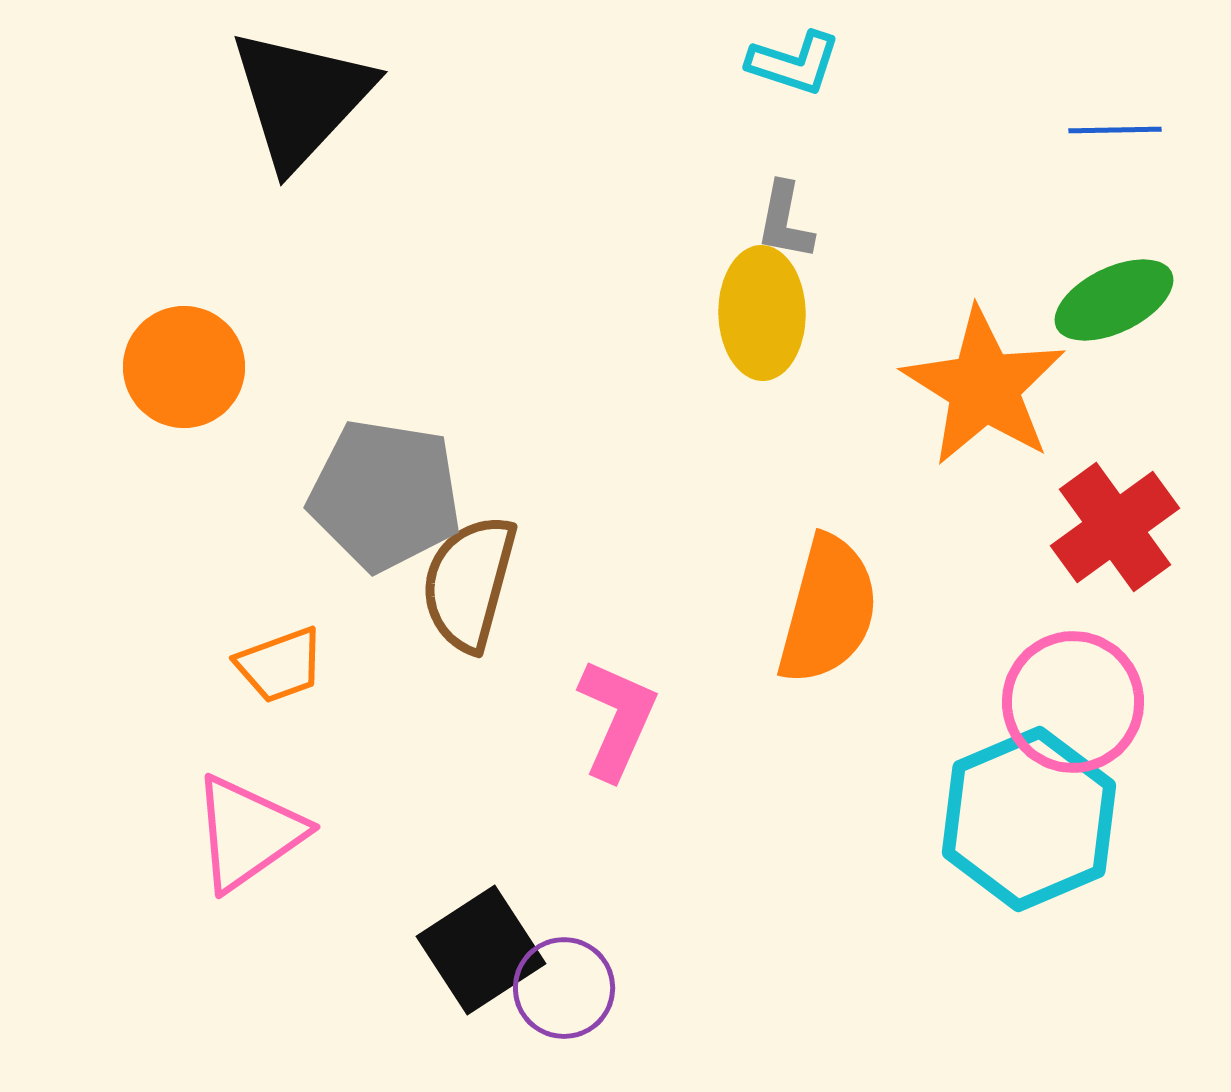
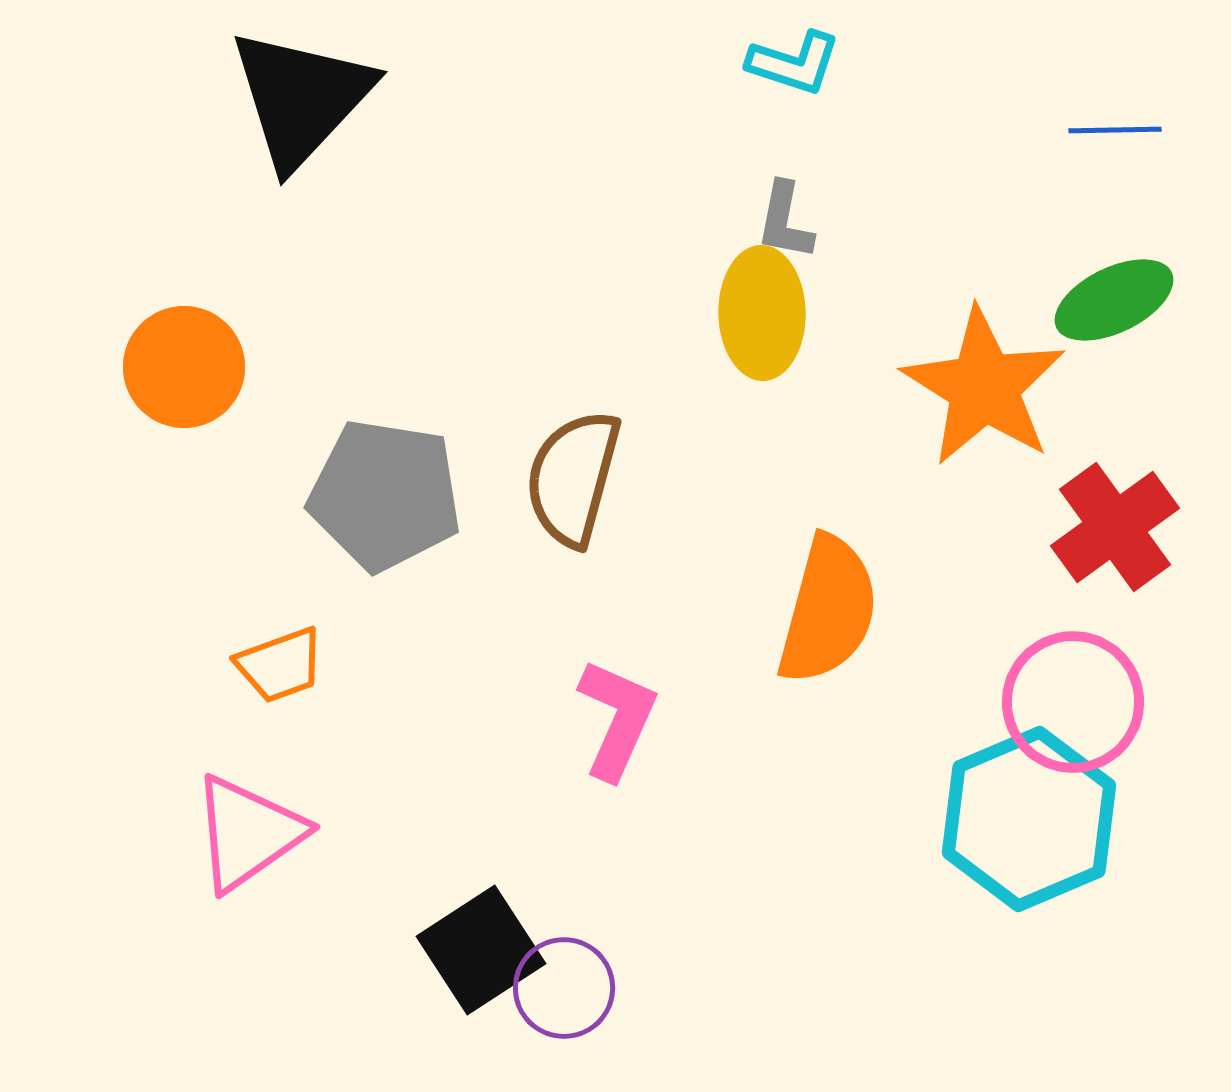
brown semicircle: moved 104 px right, 105 px up
